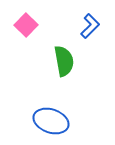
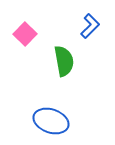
pink square: moved 1 px left, 9 px down
